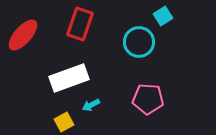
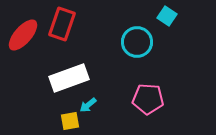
cyan square: moved 4 px right; rotated 24 degrees counterclockwise
red rectangle: moved 18 px left
cyan circle: moved 2 px left
cyan arrow: moved 3 px left; rotated 12 degrees counterclockwise
yellow square: moved 6 px right, 1 px up; rotated 18 degrees clockwise
